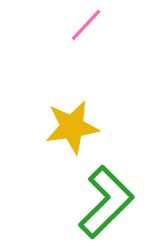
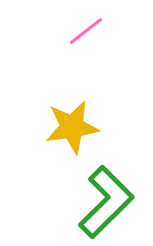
pink line: moved 6 px down; rotated 9 degrees clockwise
